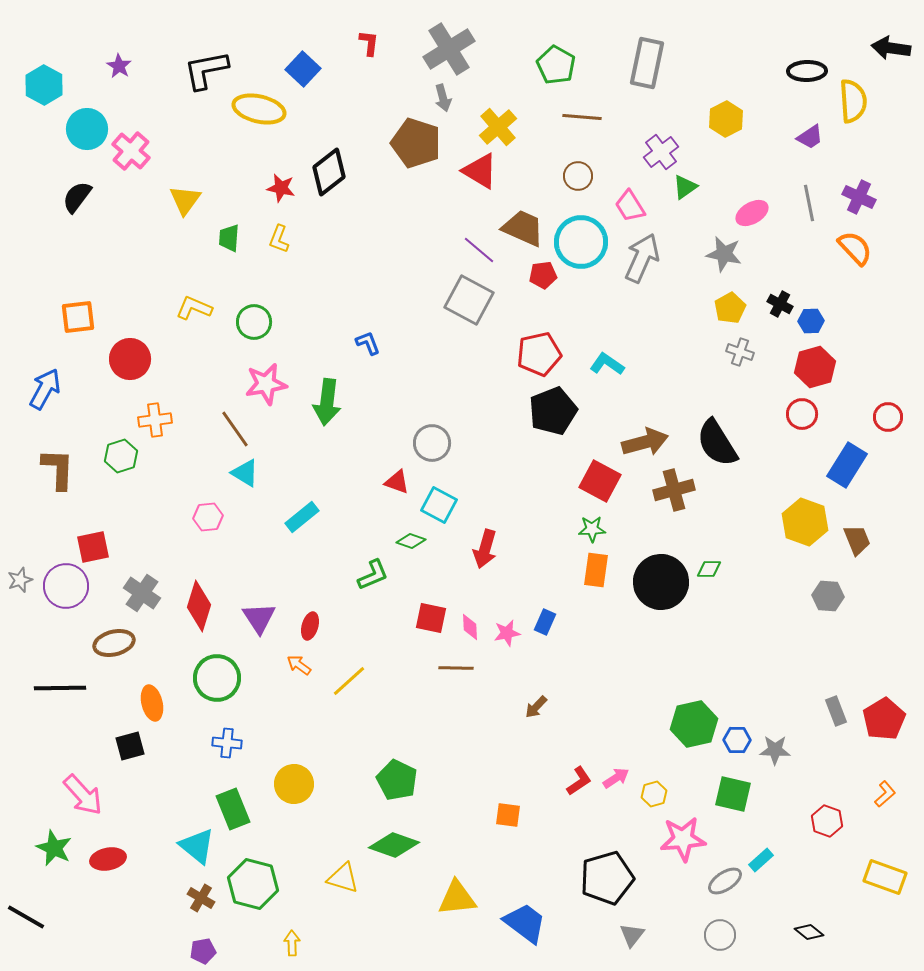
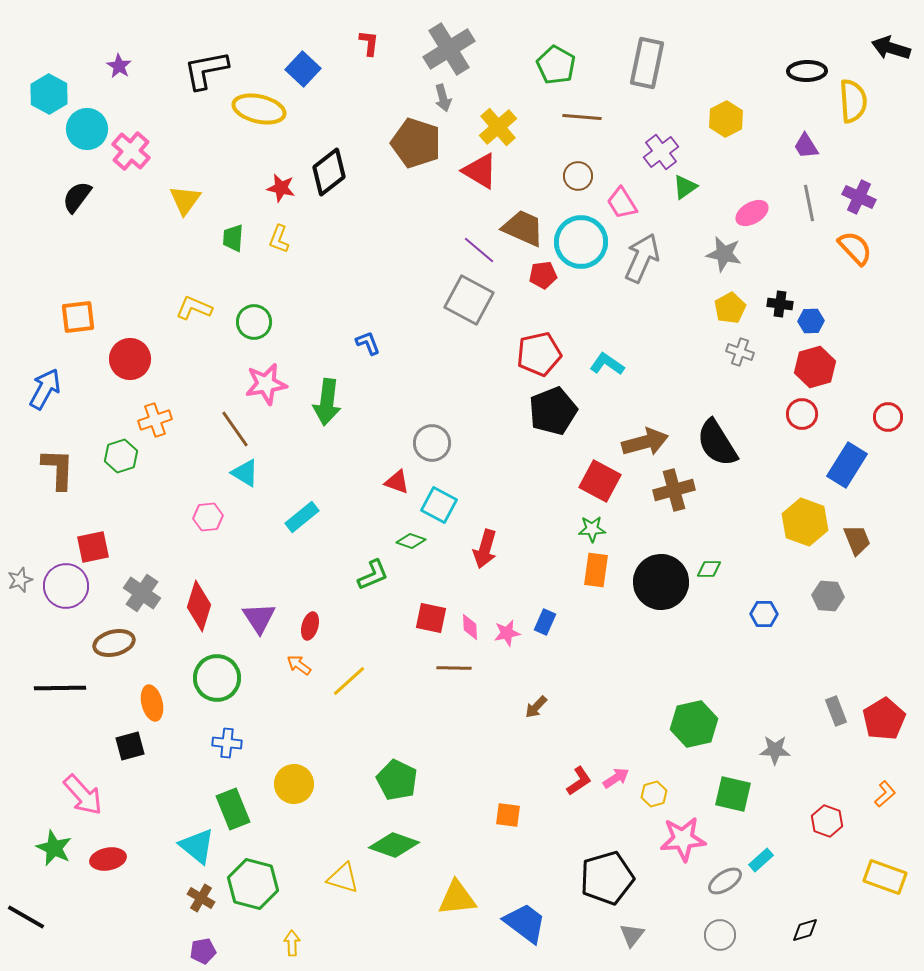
black arrow at (891, 48): rotated 9 degrees clockwise
cyan hexagon at (44, 85): moved 5 px right, 9 px down
purple trapezoid at (810, 137): moved 4 px left, 9 px down; rotated 92 degrees clockwise
pink trapezoid at (630, 206): moved 8 px left, 3 px up
green trapezoid at (229, 238): moved 4 px right
black cross at (780, 304): rotated 20 degrees counterclockwise
orange cross at (155, 420): rotated 12 degrees counterclockwise
brown line at (456, 668): moved 2 px left
blue hexagon at (737, 740): moved 27 px right, 126 px up
black diamond at (809, 932): moved 4 px left, 2 px up; rotated 56 degrees counterclockwise
